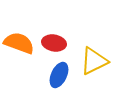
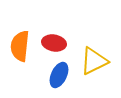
orange semicircle: moved 1 px right, 3 px down; rotated 104 degrees counterclockwise
